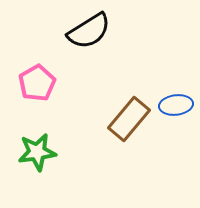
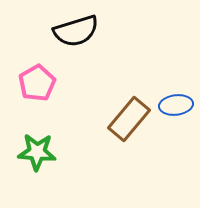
black semicircle: moved 13 px left; rotated 15 degrees clockwise
green star: rotated 12 degrees clockwise
